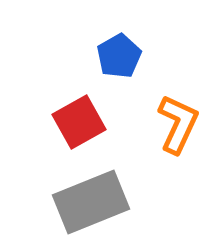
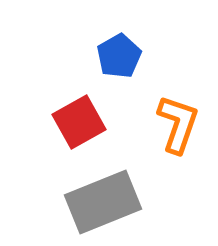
orange L-shape: rotated 6 degrees counterclockwise
gray rectangle: moved 12 px right
